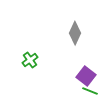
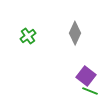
green cross: moved 2 px left, 24 px up
